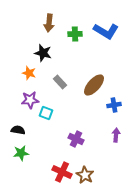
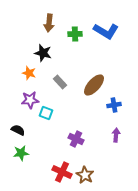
black semicircle: rotated 16 degrees clockwise
